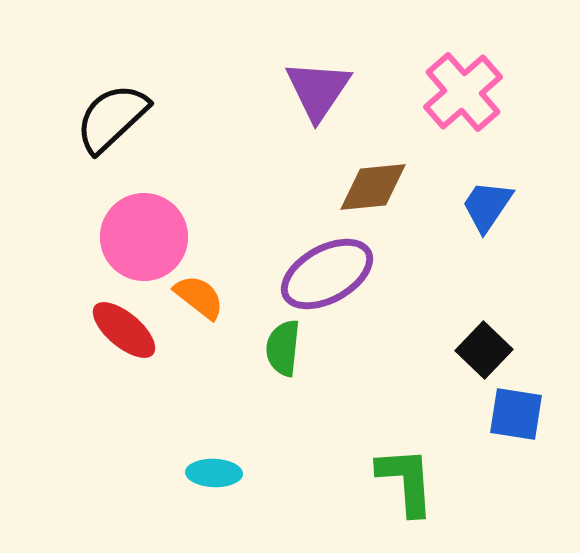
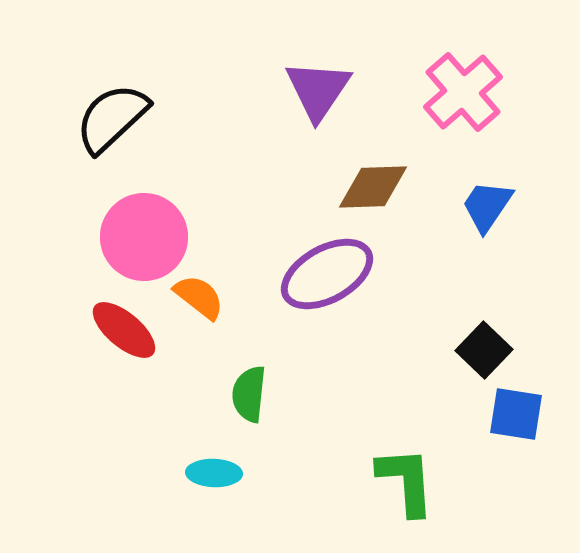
brown diamond: rotated 4 degrees clockwise
green semicircle: moved 34 px left, 46 px down
